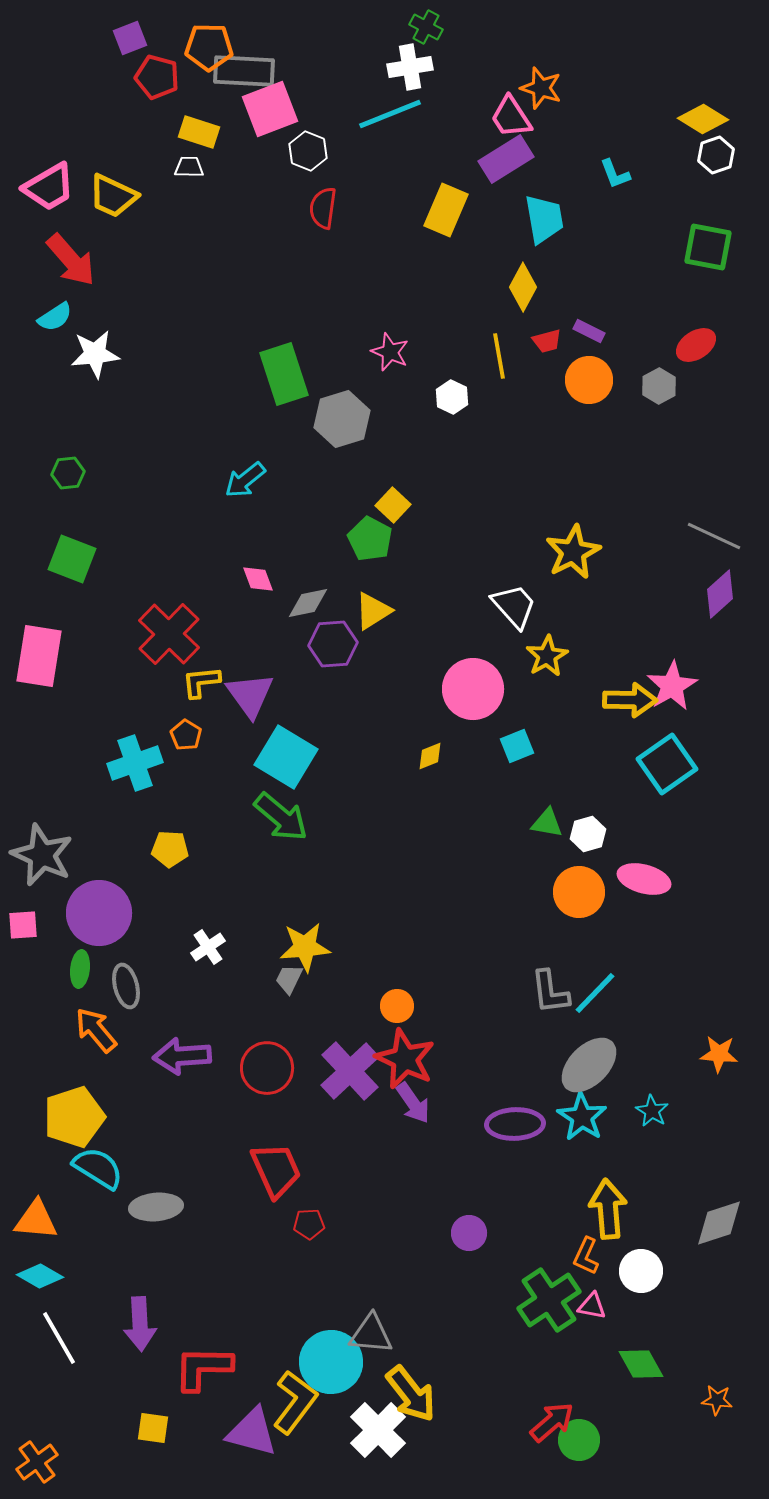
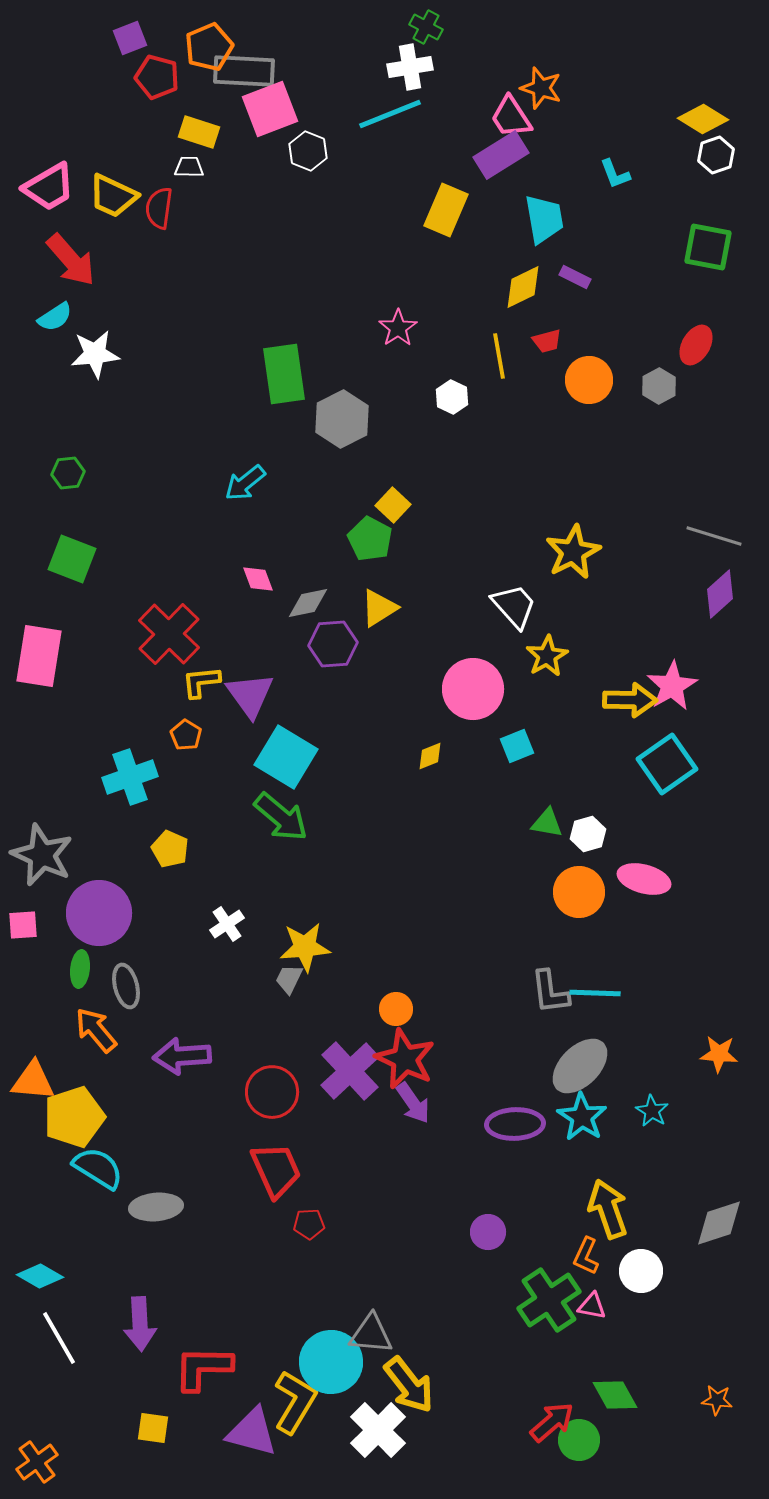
orange pentagon at (209, 47): rotated 24 degrees counterclockwise
purple rectangle at (506, 159): moved 5 px left, 4 px up
red semicircle at (323, 208): moved 164 px left
yellow diamond at (523, 287): rotated 36 degrees clockwise
purple rectangle at (589, 331): moved 14 px left, 54 px up
red ellipse at (696, 345): rotated 27 degrees counterclockwise
pink star at (390, 352): moved 8 px right, 24 px up; rotated 15 degrees clockwise
green rectangle at (284, 374): rotated 10 degrees clockwise
gray hexagon at (342, 419): rotated 10 degrees counterclockwise
cyan arrow at (245, 480): moved 3 px down
gray line at (714, 536): rotated 8 degrees counterclockwise
yellow triangle at (373, 611): moved 6 px right, 3 px up
cyan cross at (135, 763): moved 5 px left, 14 px down
yellow pentagon at (170, 849): rotated 21 degrees clockwise
white cross at (208, 947): moved 19 px right, 23 px up
cyan line at (595, 993): rotated 48 degrees clockwise
orange circle at (397, 1006): moved 1 px left, 3 px down
gray ellipse at (589, 1065): moved 9 px left, 1 px down
red circle at (267, 1068): moved 5 px right, 24 px down
yellow arrow at (608, 1209): rotated 14 degrees counterclockwise
orange triangle at (36, 1220): moved 3 px left, 139 px up
purple circle at (469, 1233): moved 19 px right, 1 px up
green diamond at (641, 1364): moved 26 px left, 31 px down
yellow arrow at (411, 1394): moved 2 px left, 9 px up
yellow L-shape at (295, 1402): rotated 6 degrees counterclockwise
